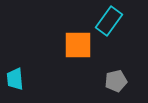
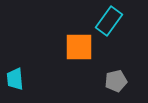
orange square: moved 1 px right, 2 px down
